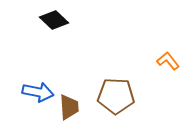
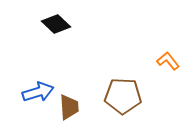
black diamond: moved 2 px right, 4 px down
blue arrow: rotated 28 degrees counterclockwise
brown pentagon: moved 7 px right
